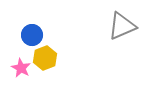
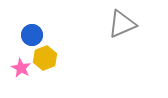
gray triangle: moved 2 px up
